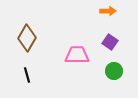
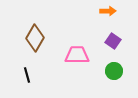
brown diamond: moved 8 px right
purple square: moved 3 px right, 1 px up
